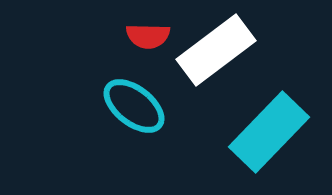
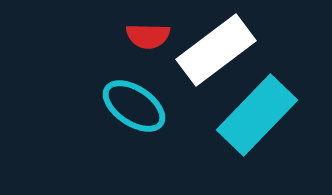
cyan ellipse: rotated 4 degrees counterclockwise
cyan rectangle: moved 12 px left, 17 px up
